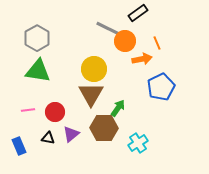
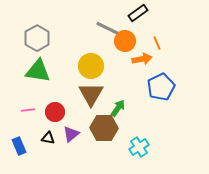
yellow circle: moved 3 px left, 3 px up
cyan cross: moved 1 px right, 4 px down
